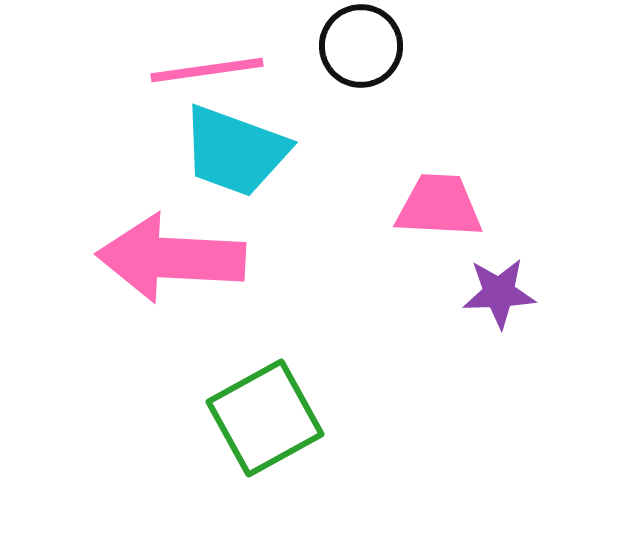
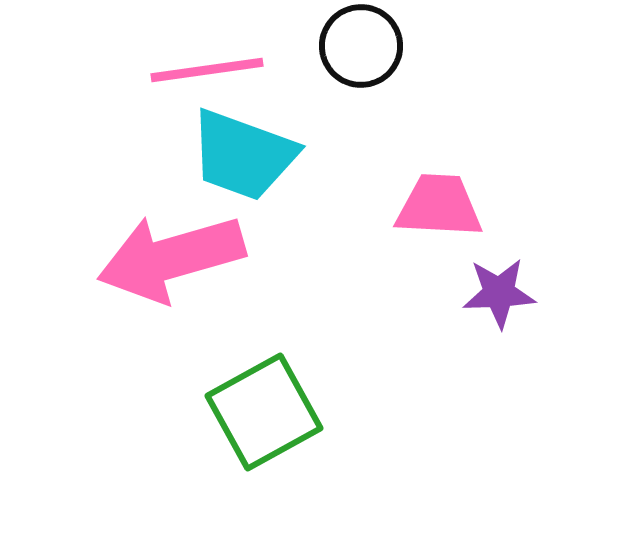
cyan trapezoid: moved 8 px right, 4 px down
pink arrow: rotated 19 degrees counterclockwise
green square: moved 1 px left, 6 px up
